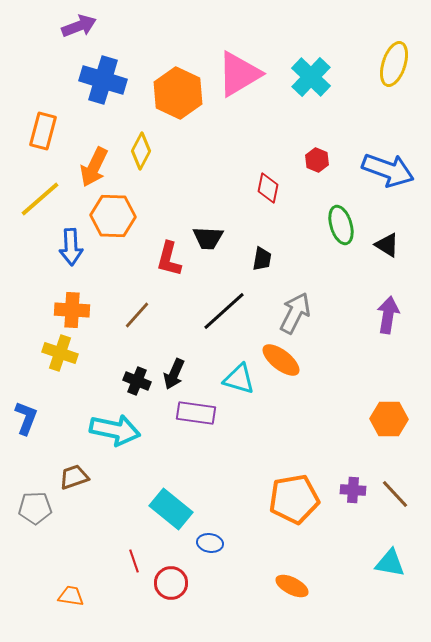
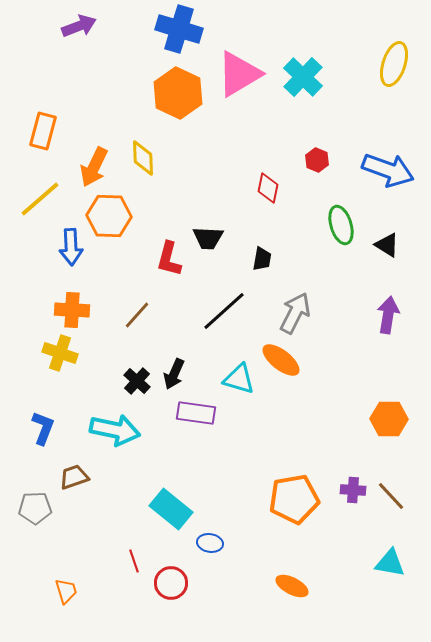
cyan cross at (311, 77): moved 8 px left
blue cross at (103, 80): moved 76 px right, 51 px up
yellow diamond at (141, 151): moved 2 px right, 7 px down; rotated 30 degrees counterclockwise
orange hexagon at (113, 216): moved 4 px left
black cross at (137, 381): rotated 20 degrees clockwise
blue L-shape at (26, 418): moved 17 px right, 10 px down
brown line at (395, 494): moved 4 px left, 2 px down
orange trapezoid at (71, 596): moved 5 px left, 5 px up; rotated 64 degrees clockwise
